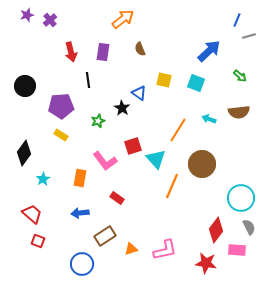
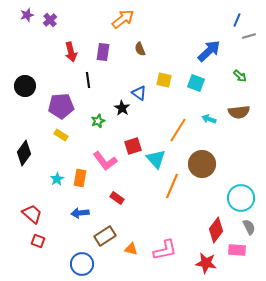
cyan star at (43, 179): moved 14 px right
orange triangle at (131, 249): rotated 32 degrees clockwise
